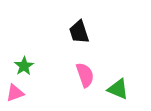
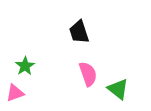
green star: moved 1 px right
pink semicircle: moved 3 px right, 1 px up
green triangle: rotated 15 degrees clockwise
